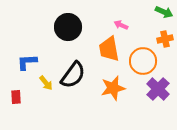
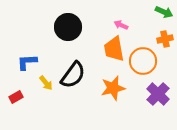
orange trapezoid: moved 5 px right
purple cross: moved 5 px down
red rectangle: rotated 64 degrees clockwise
